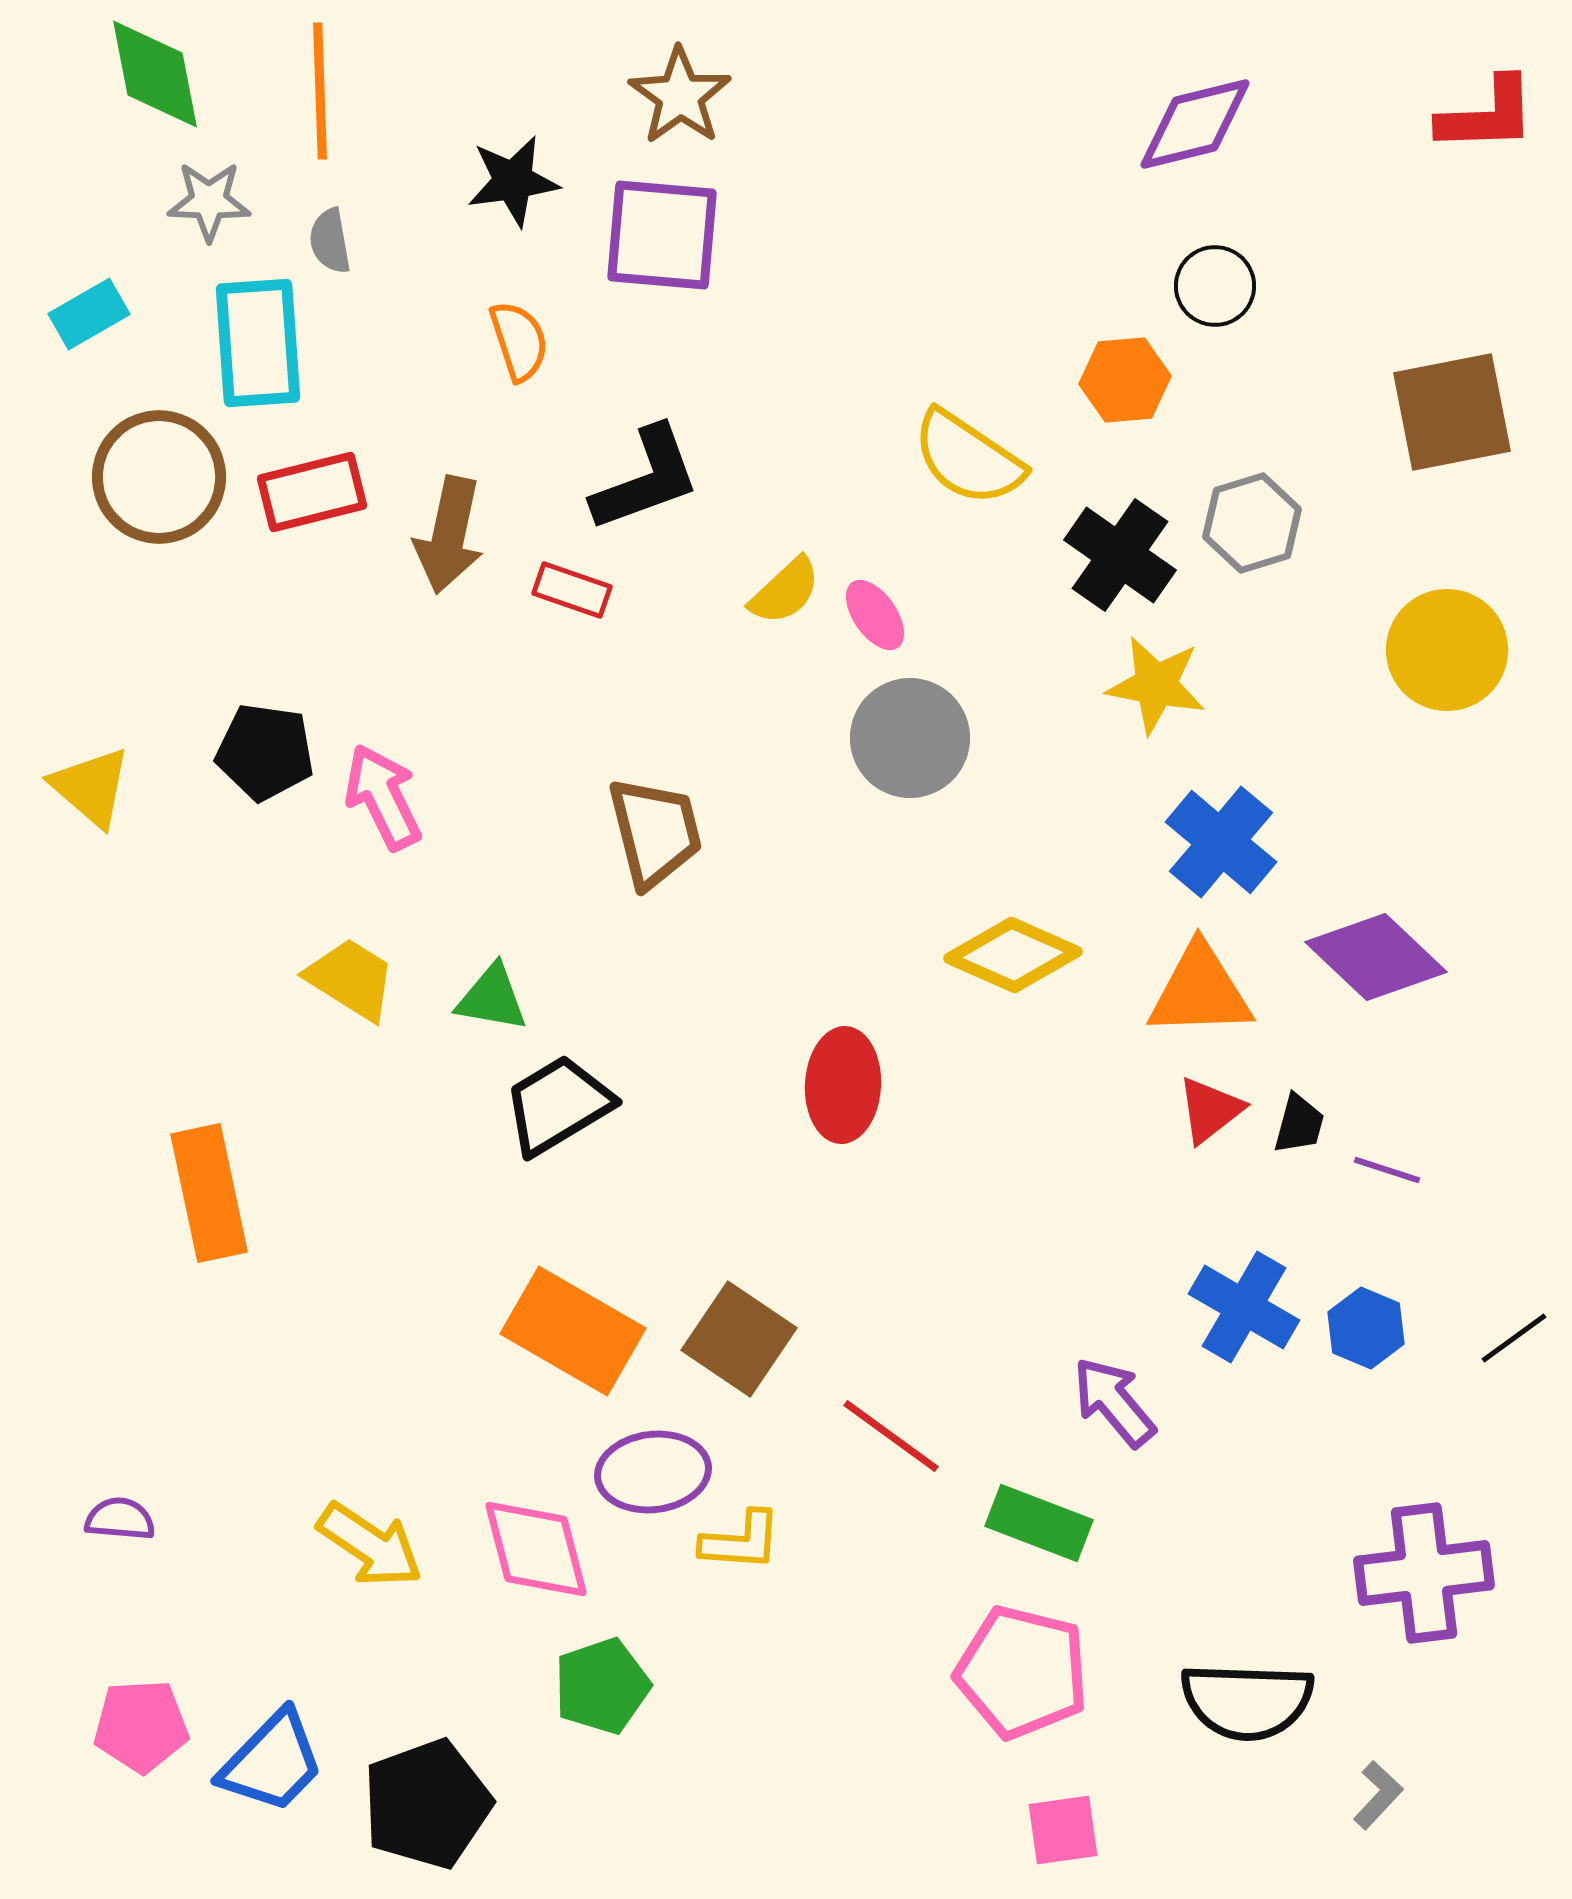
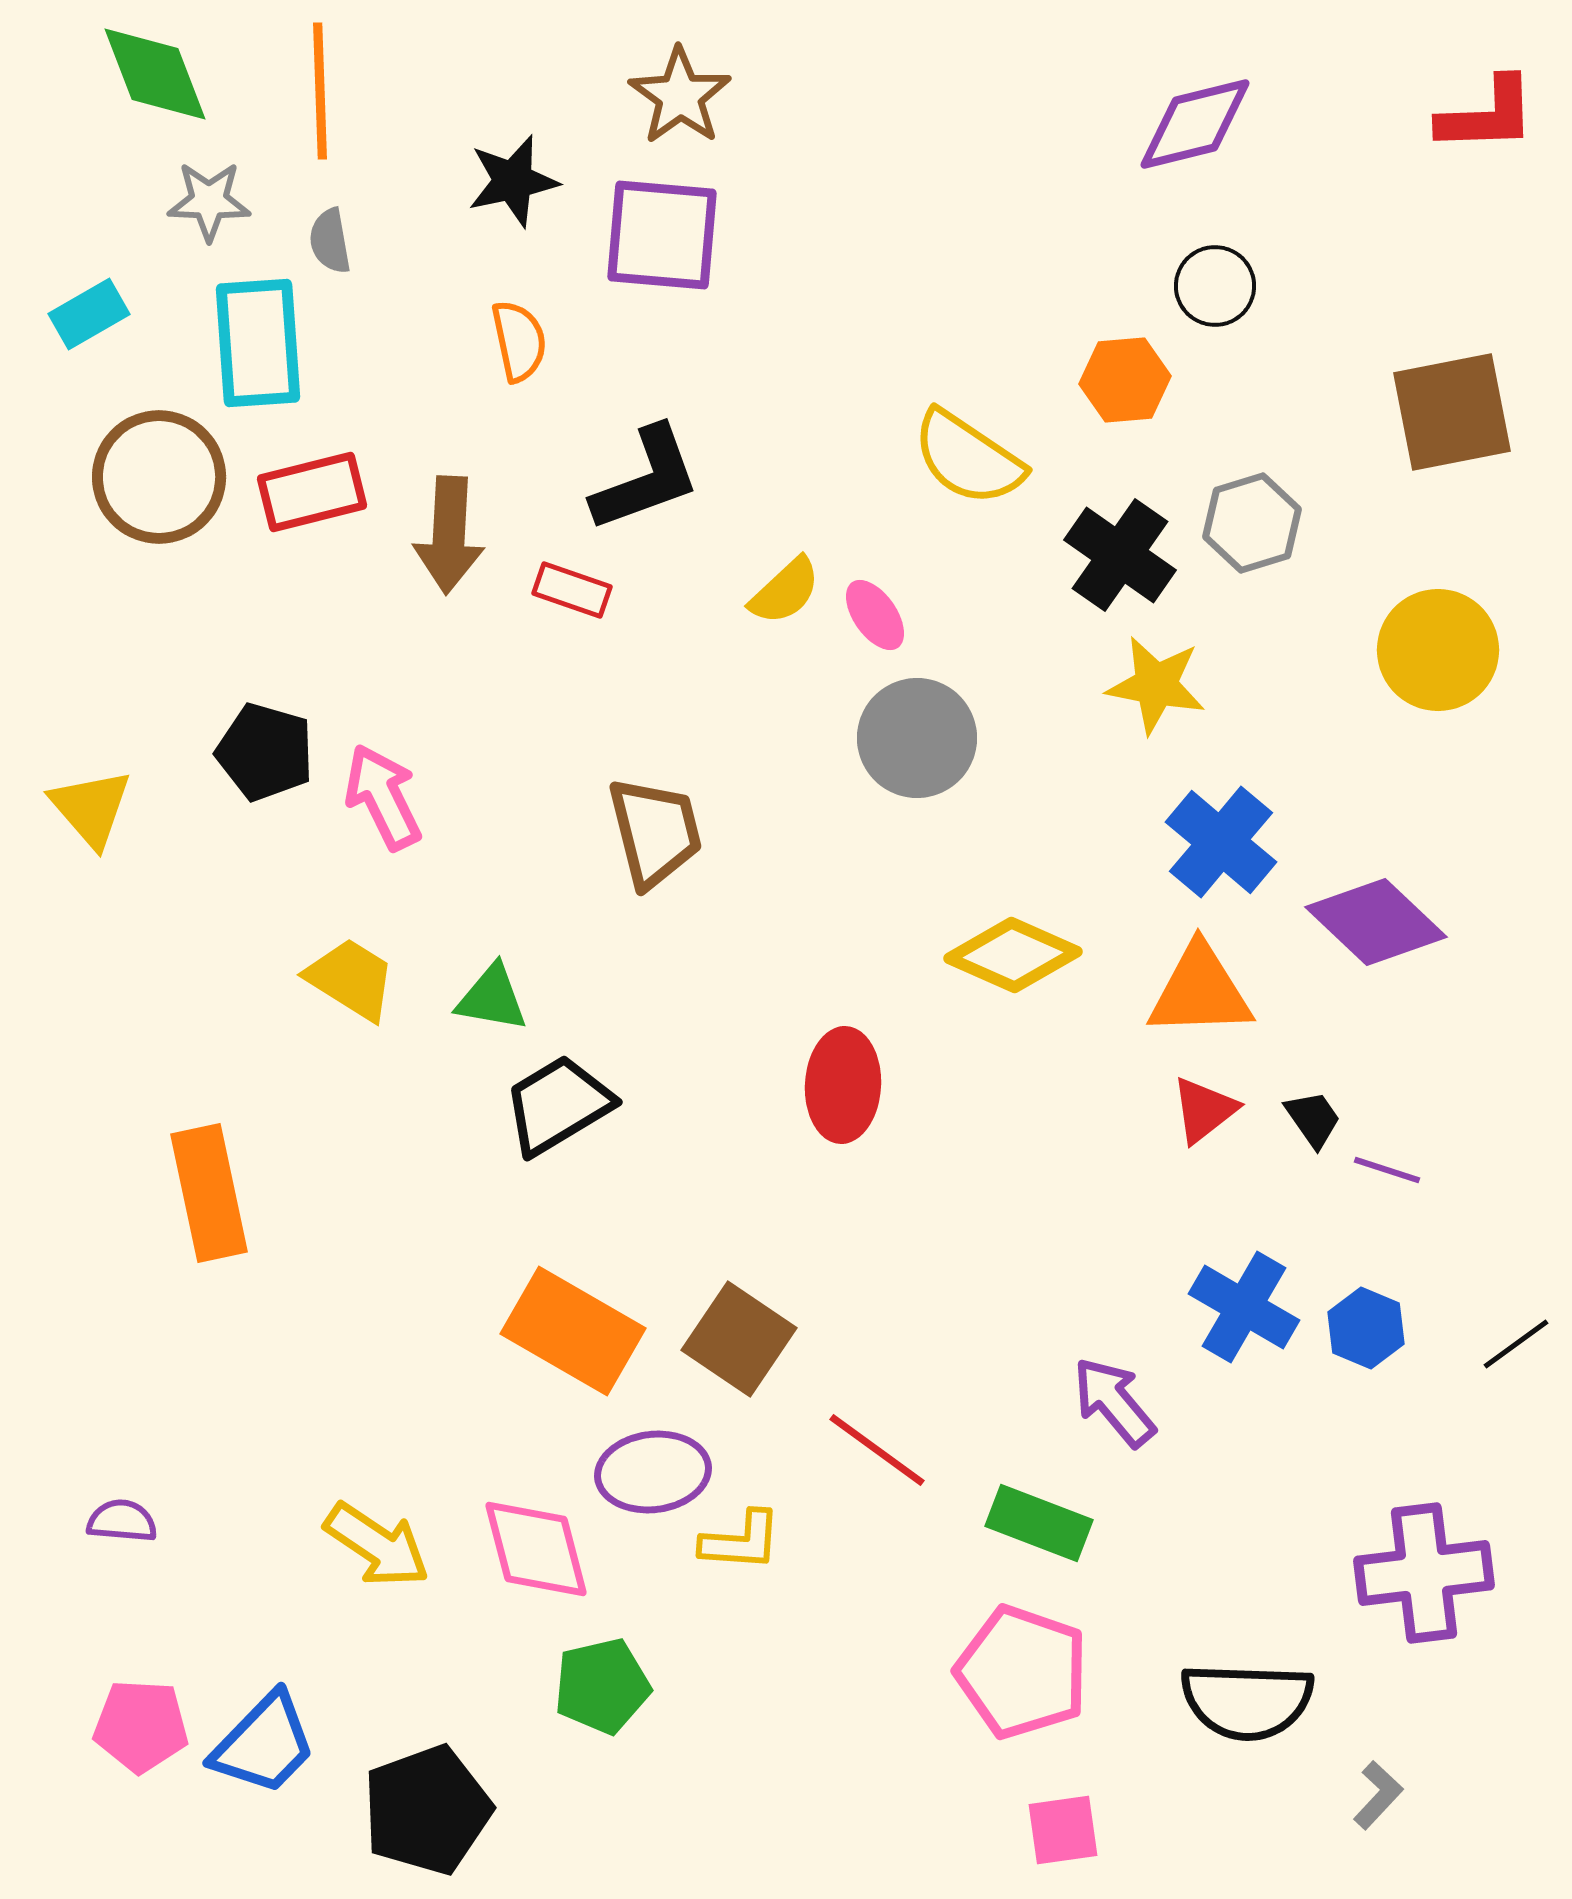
green diamond at (155, 74): rotated 10 degrees counterclockwise
black star at (513, 181): rotated 4 degrees counterclockwise
orange semicircle at (519, 341): rotated 6 degrees clockwise
brown arrow at (449, 535): rotated 9 degrees counterclockwise
yellow circle at (1447, 650): moved 9 px left
gray circle at (910, 738): moved 7 px right
black pentagon at (265, 752): rotated 8 degrees clockwise
yellow triangle at (91, 787): moved 21 px down; rotated 8 degrees clockwise
purple diamond at (1376, 957): moved 35 px up
red triangle at (1210, 1110): moved 6 px left
black trapezoid at (1299, 1124): moved 14 px right, 5 px up; rotated 50 degrees counterclockwise
black line at (1514, 1338): moved 2 px right, 6 px down
red line at (891, 1436): moved 14 px left, 14 px down
purple semicircle at (120, 1519): moved 2 px right, 2 px down
yellow arrow at (370, 1545): moved 7 px right
pink pentagon at (1022, 1672): rotated 5 degrees clockwise
green pentagon at (602, 1686): rotated 6 degrees clockwise
pink pentagon at (141, 1726): rotated 6 degrees clockwise
blue trapezoid at (272, 1762): moved 8 px left, 18 px up
black pentagon at (427, 1804): moved 6 px down
